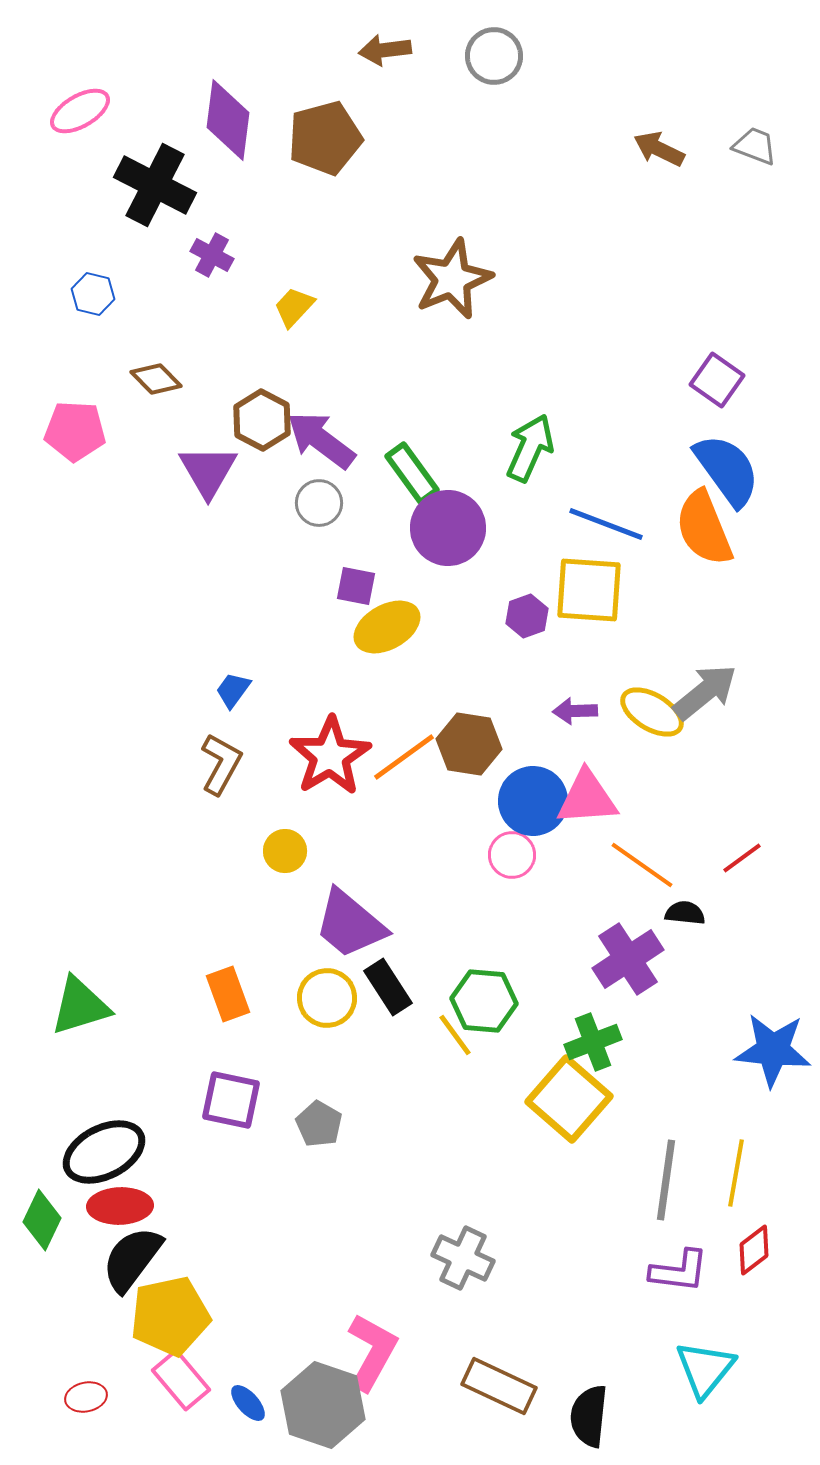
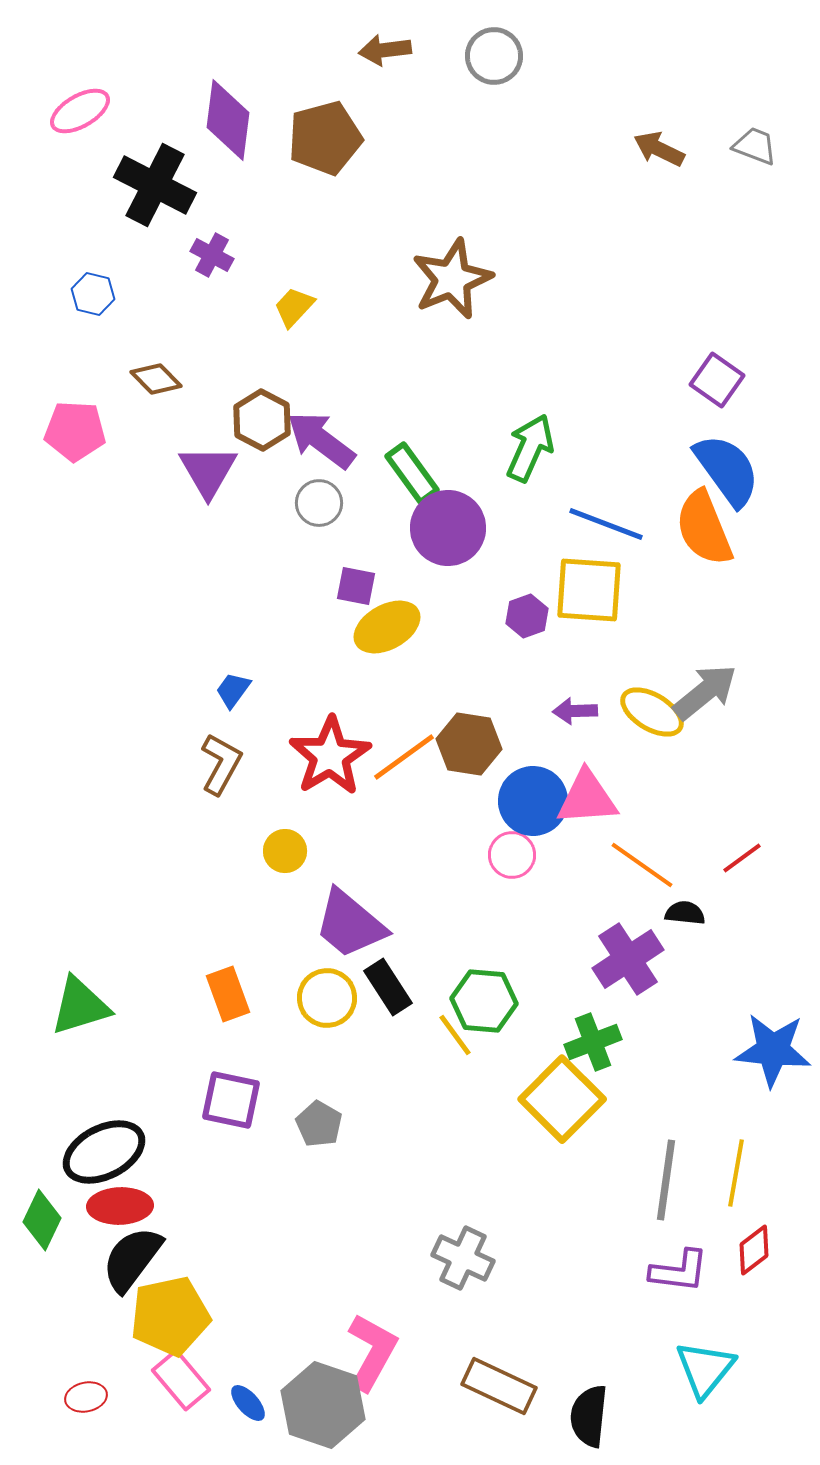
yellow square at (569, 1099): moved 7 px left; rotated 4 degrees clockwise
